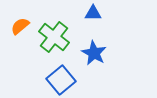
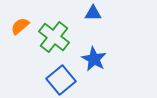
blue star: moved 6 px down
